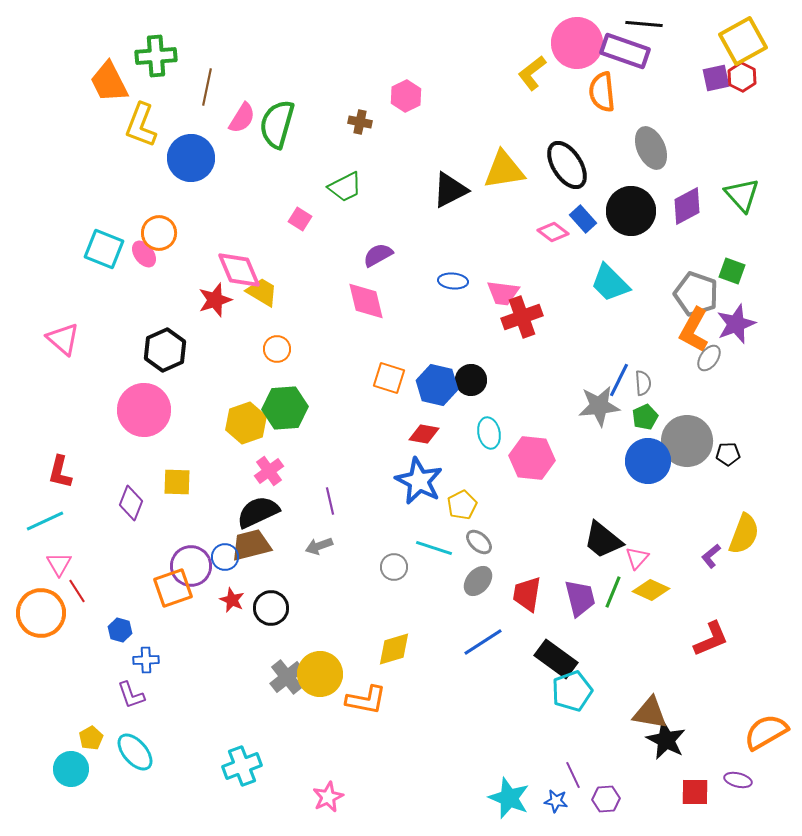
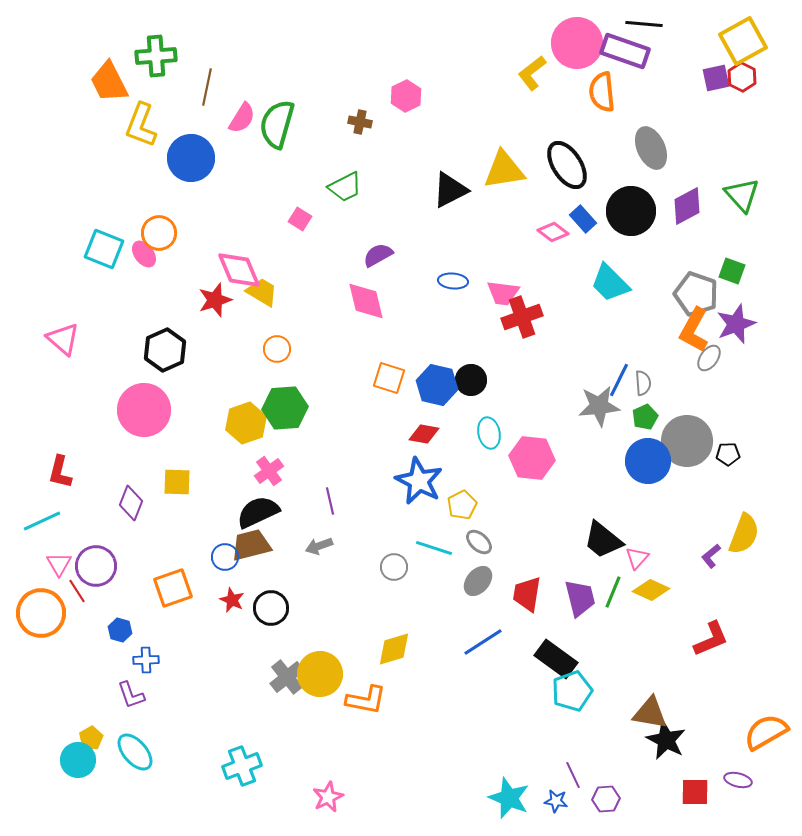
cyan line at (45, 521): moved 3 px left
purple circle at (191, 566): moved 95 px left
cyan circle at (71, 769): moved 7 px right, 9 px up
